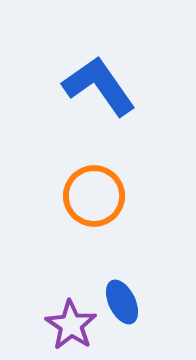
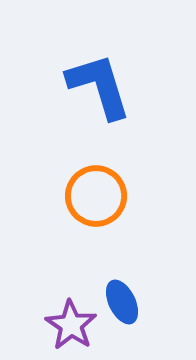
blue L-shape: rotated 18 degrees clockwise
orange circle: moved 2 px right
